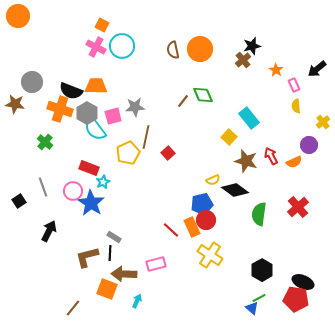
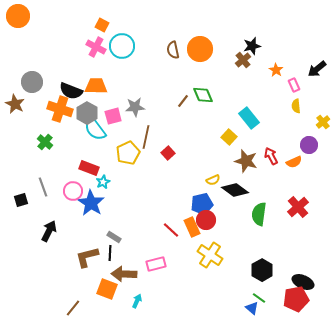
brown star at (15, 104): rotated 18 degrees clockwise
black square at (19, 201): moved 2 px right, 1 px up; rotated 16 degrees clockwise
green line at (259, 298): rotated 64 degrees clockwise
red pentagon at (296, 299): rotated 20 degrees counterclockwise
